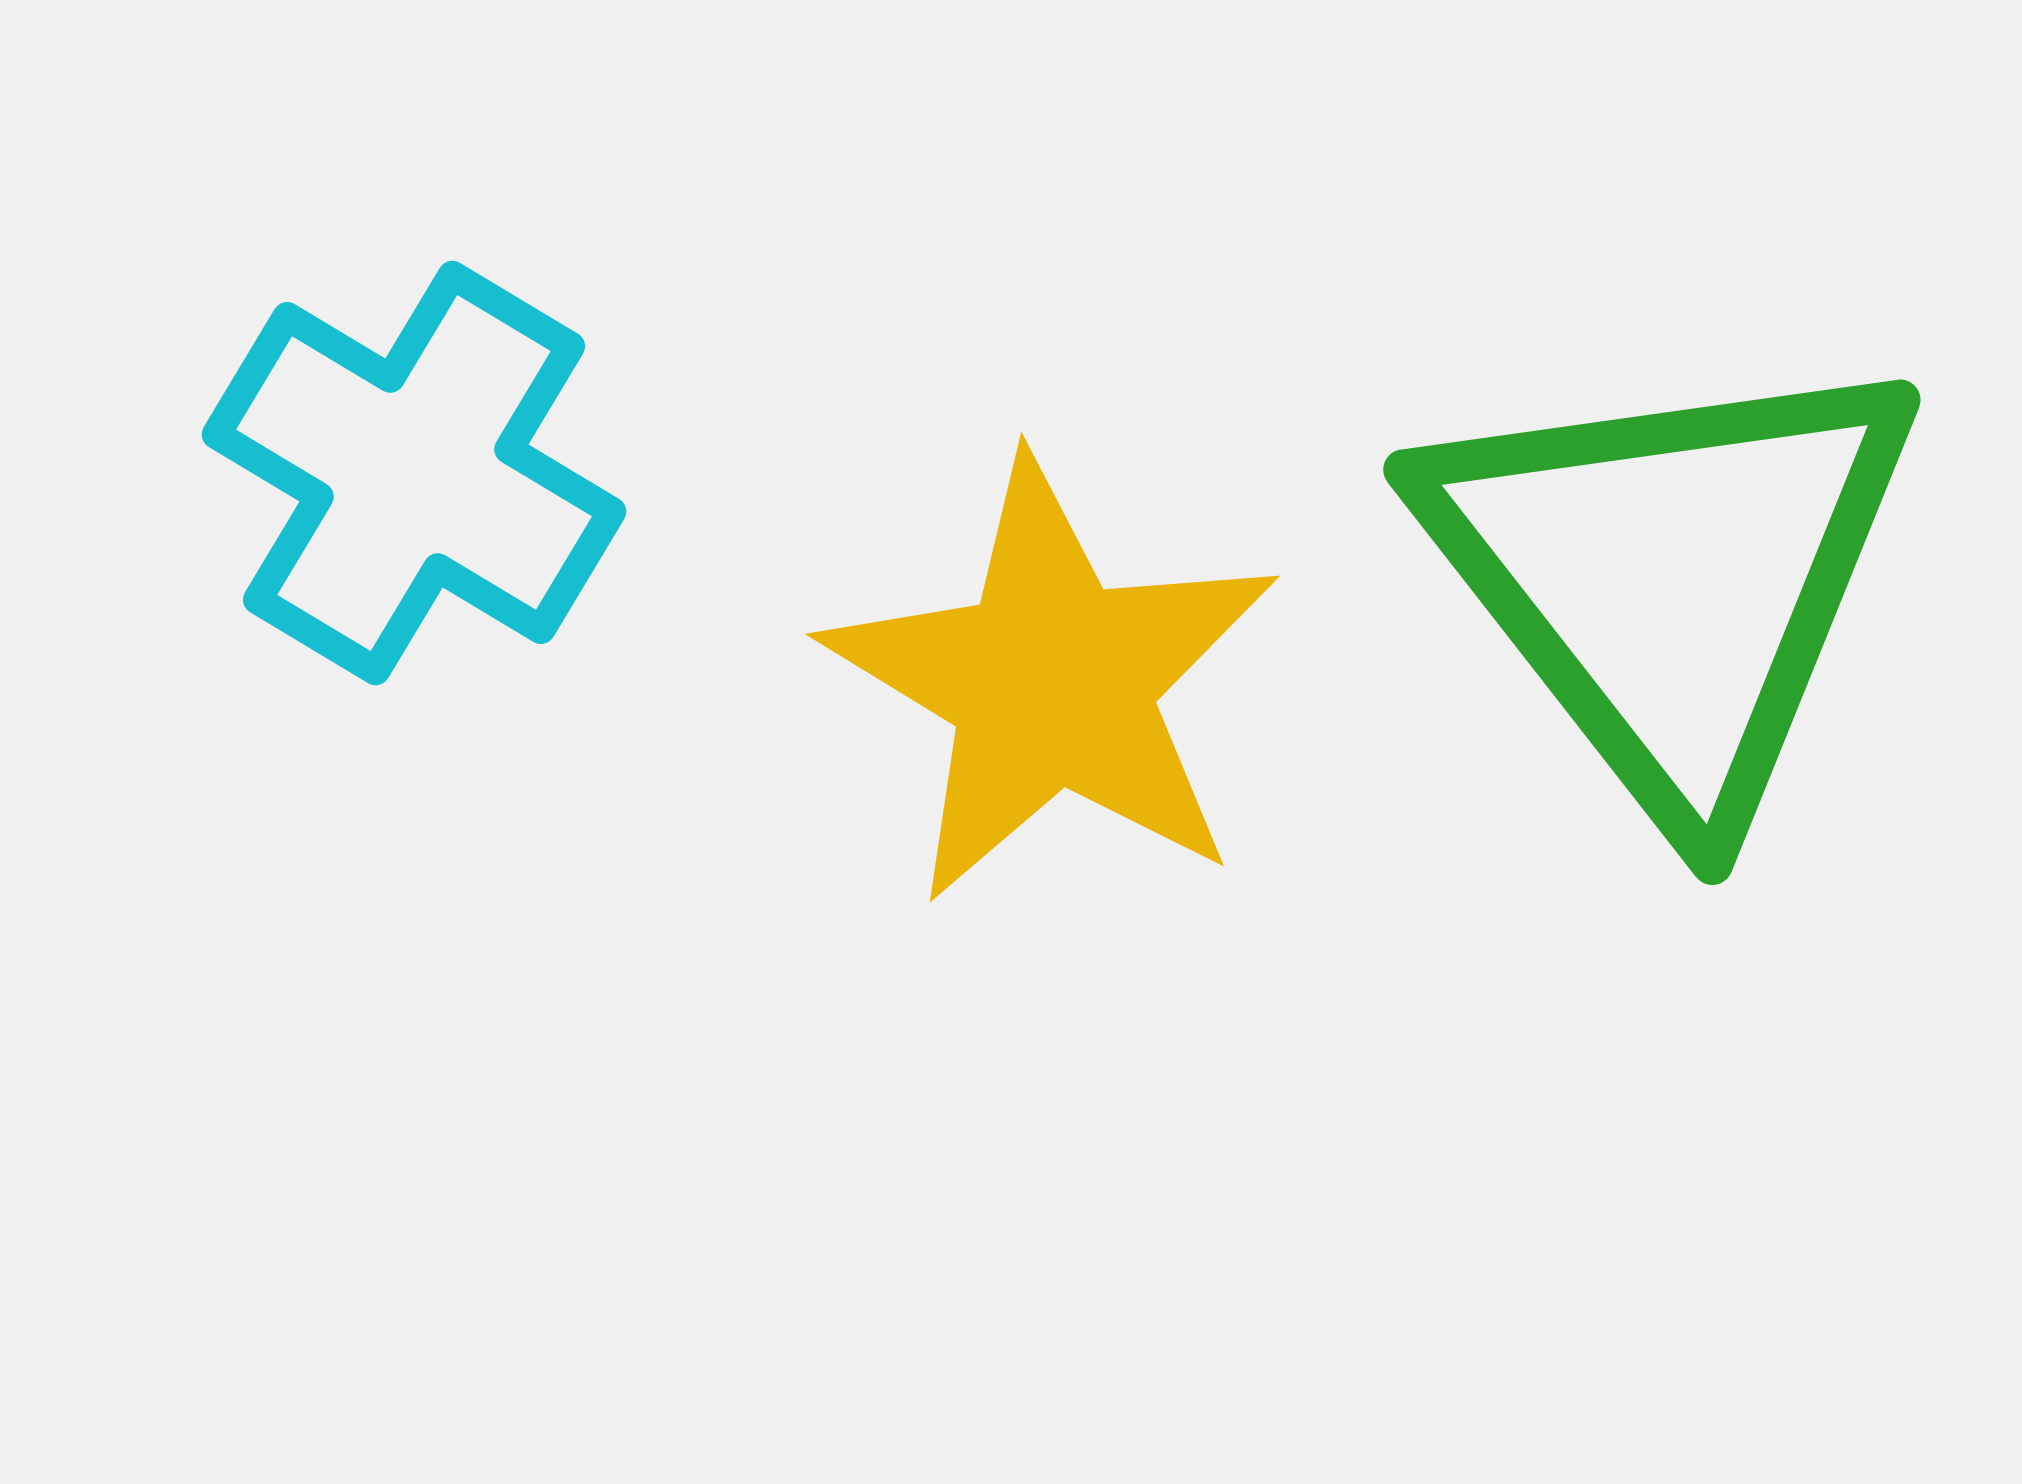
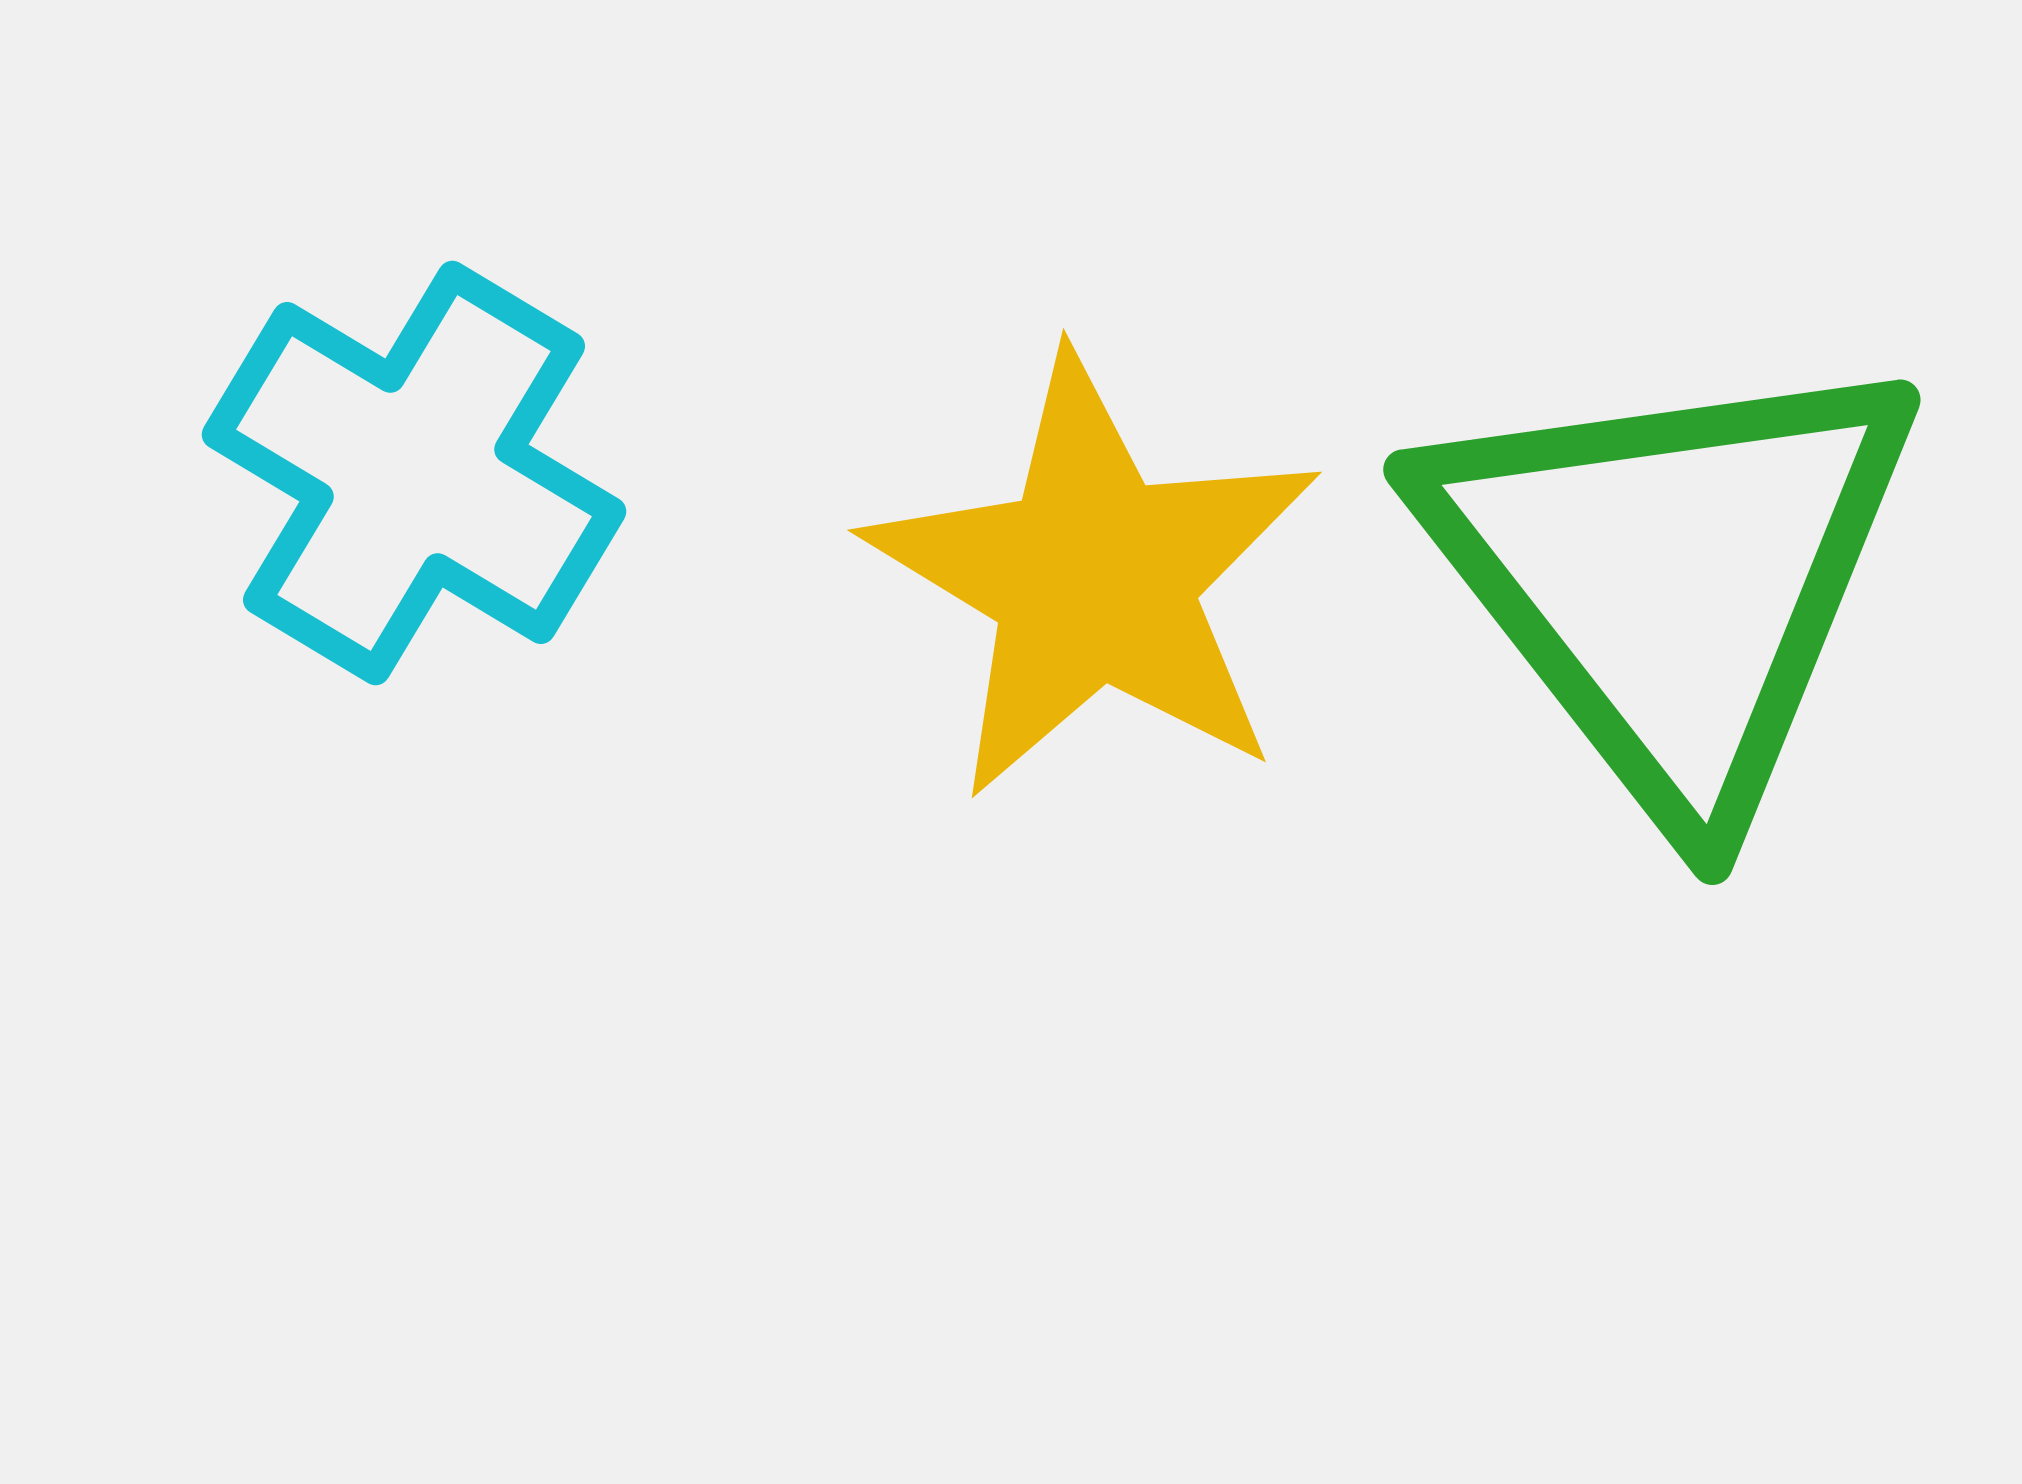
yellow star: moved 42 px right, 104 px up
